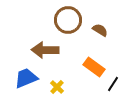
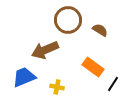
brown arrow: rotated 24 degrees counterclockwise
orange rectangle: moved 1 px left
blue trapezoid: moved 2 px left, 1 px up
yellow cross: rotated 32 degrees counterclockwise
